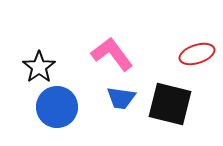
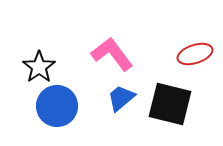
red ellipse: moved 2 px left
blue trapezoid: rotated 132 degrees clockwise
blue circle: moved 1 px up
